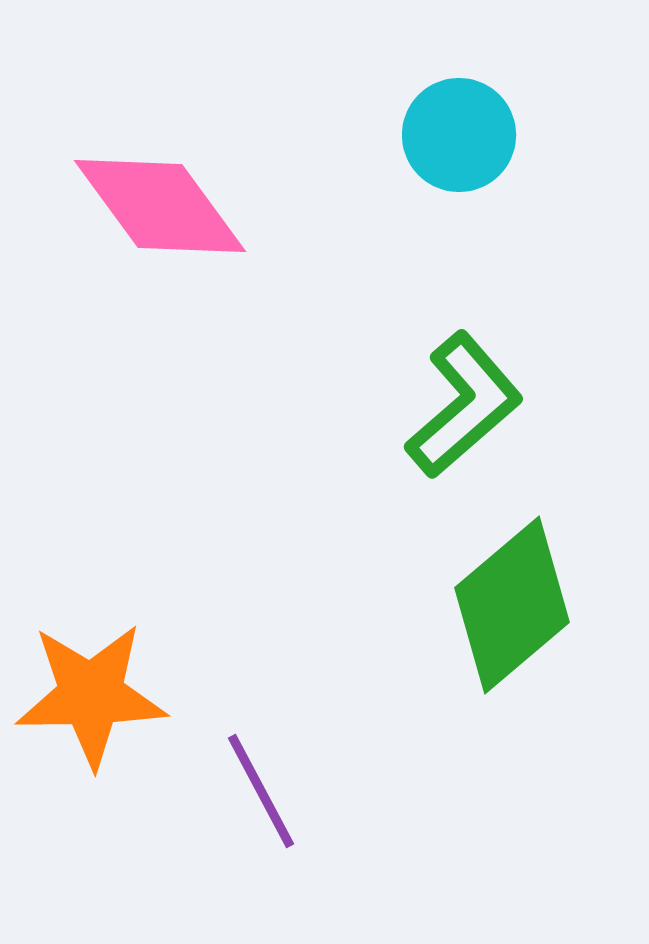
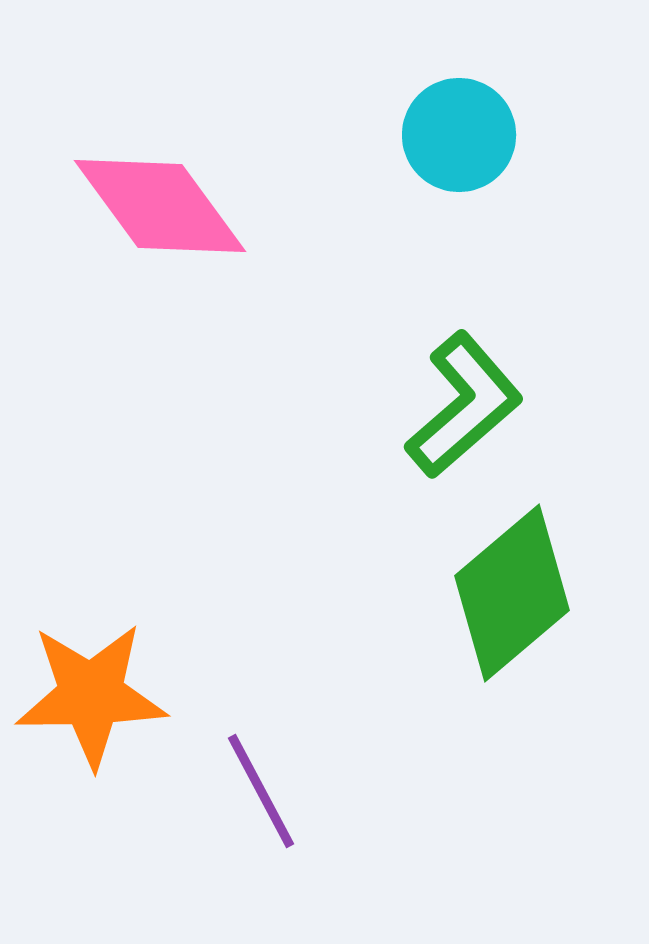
green diamond: moved 12 px up
